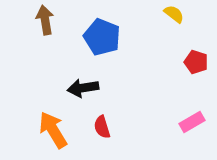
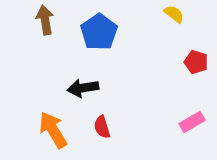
blue pentagon: moved 3 px left, 5 px up; rotated 15 degrees clockwise
